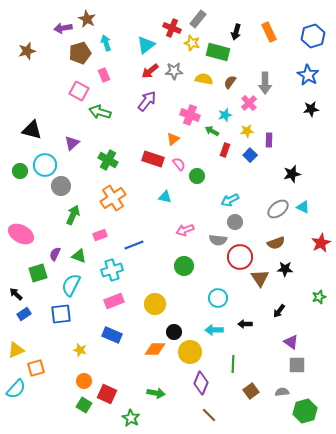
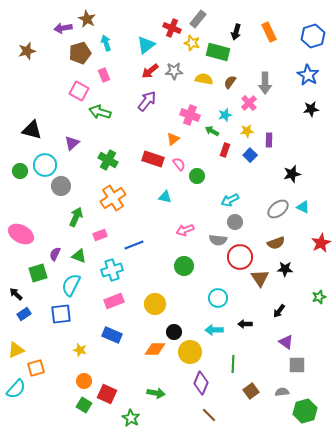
green arrow at (73, 215): moved 3 px right, 2 px down
purple triangle at (291, 342): moved 5 px left
